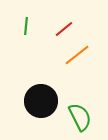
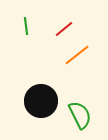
green line: rotated 12 degrees counterclockwise
green semicircle: moved 2 px up
